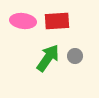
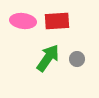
gray circle: moved 2 px right, 3 px down
